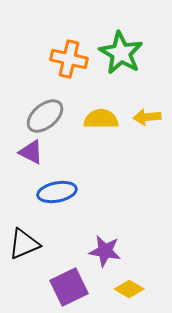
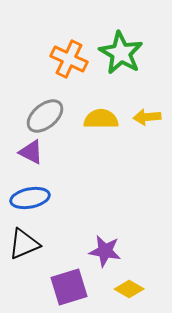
orange cross: rotated 12 degrees clockwise
blue ellipse: moved 27 px left, 6 px down
purple square: rotated 9 degrees clockwise
